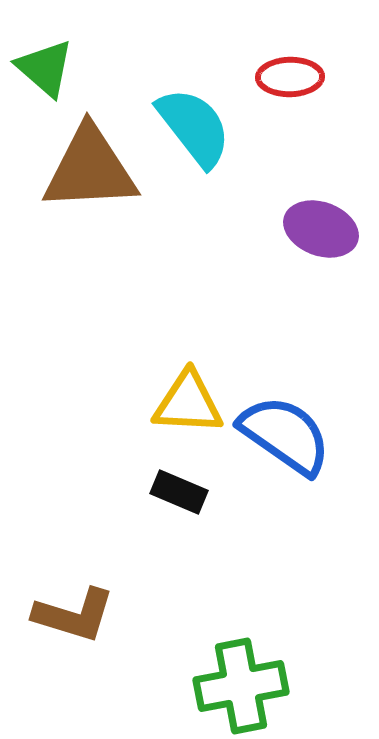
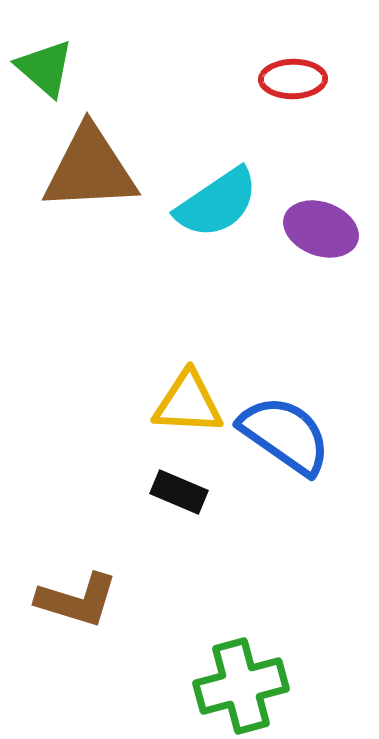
red ellipse: moved 3 px right, 2 px down
cyan semicircle: moved 23 px right, 76 px down; rotated 94 degrees clockwise
brown L-shape: moved 3 px right, 15 px up
green cross: rotated 4 degrees counterclockwise
